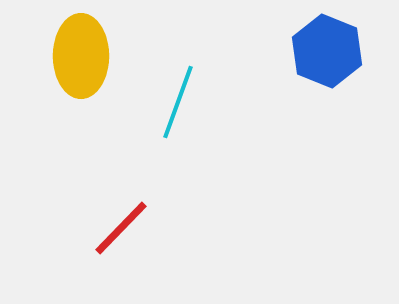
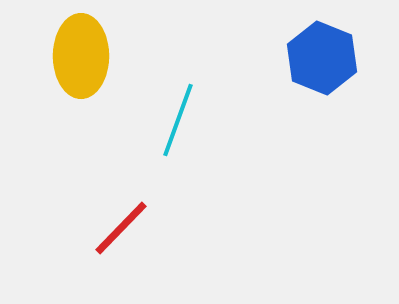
blue hexagon: moved 5 px left, 7 px down
cyan line: moved 18 px down
